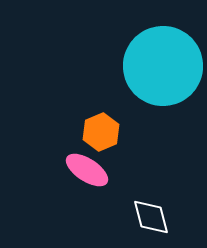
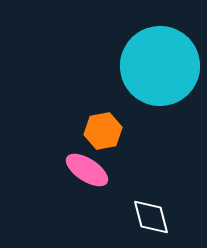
cyan circle: moved 3 px left
orange hexagon: moved 2 px right, 1 px up; rotated 12 degrees clockwise
